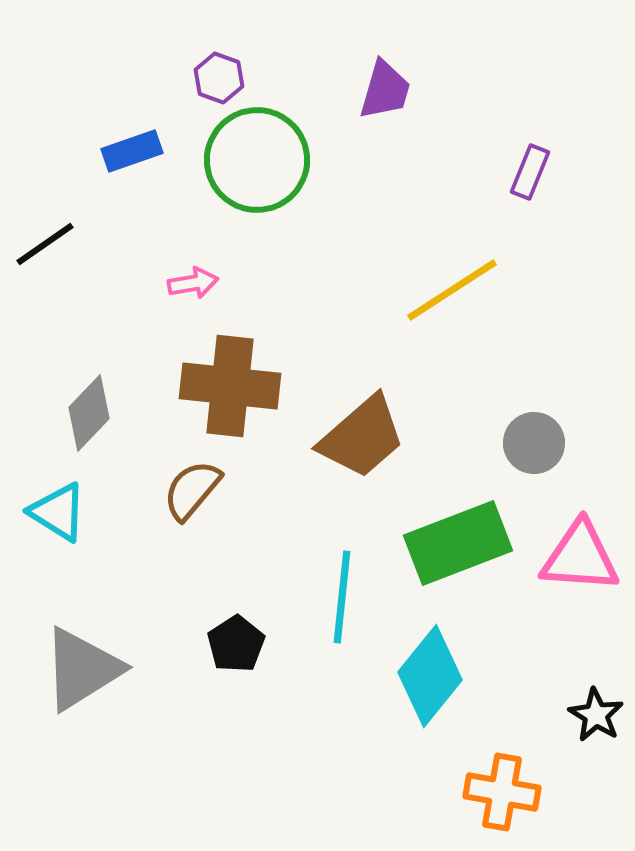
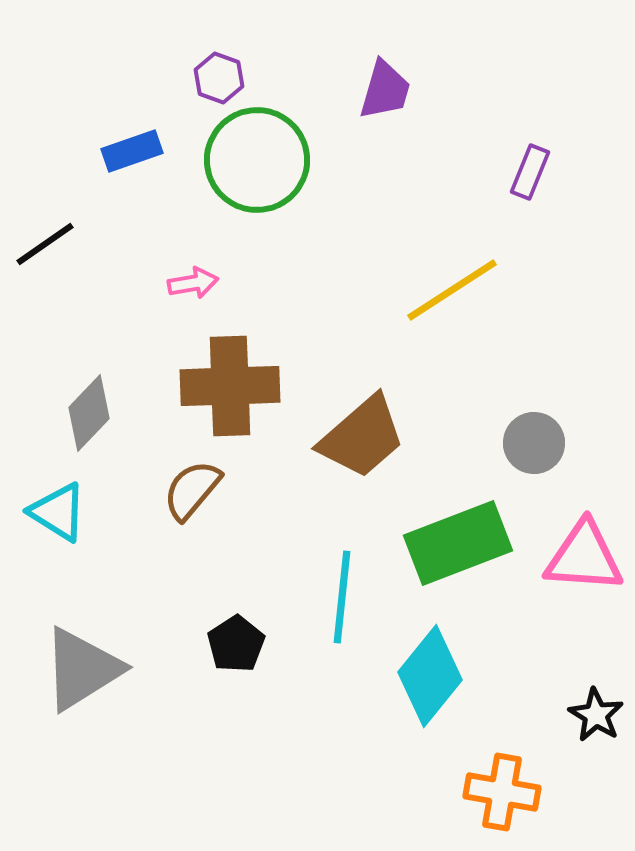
brown cross: rotated 8 degrees counterclockwise
pink triangle: moved 4 px right
